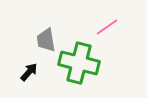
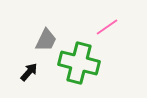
gray trapezoid: rotated 145 degrees counterclockwise
